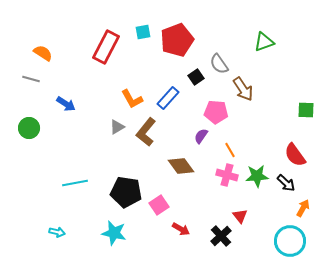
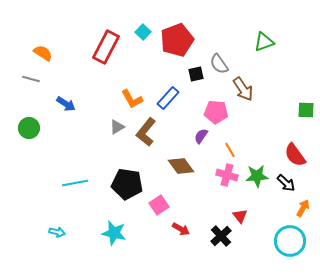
cyan square: rotated 35 degrees counterclockwise
black square: moved 3 px up; rotated 21 degrees clockwise
black pentagon: moved 1 px right, 8 px up
